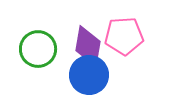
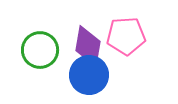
pink pentagon: moved 2 px right
green circle: moved 2 px right, 1 px down
